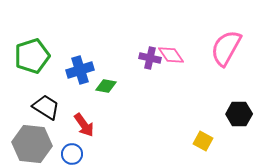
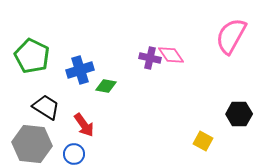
pink semicircle: moved 5 px right, 12 px up
green pentagon: rotated 28 degrees counterclockwise
blue circle: moved 2 px right
